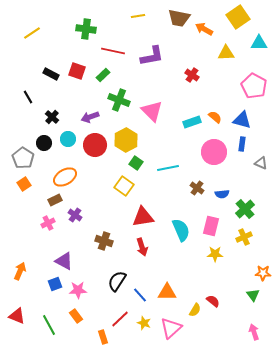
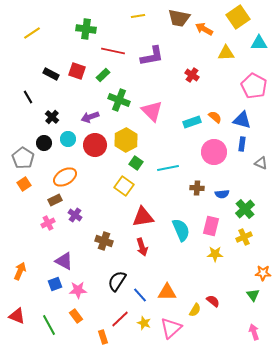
brown cross at (197, 188): rotated 32 degrees counterclockwise
